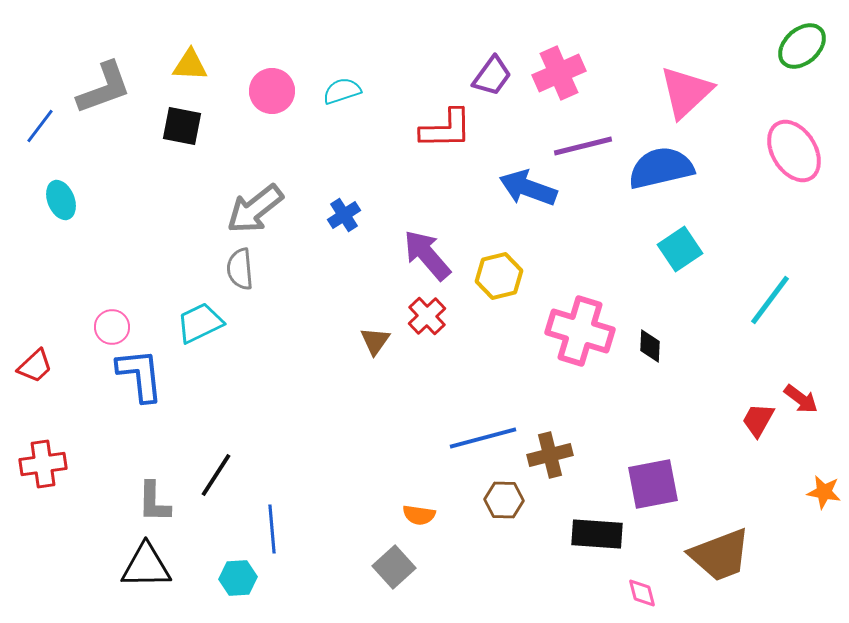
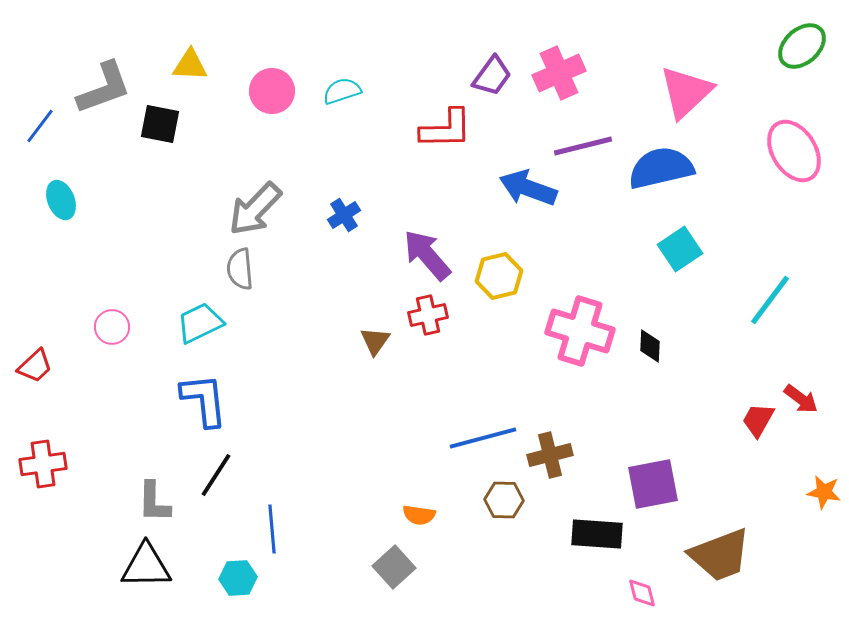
black square at (182, 126): moved 22 px left, 2 px up
gray arrow at (255, 209): rotated 8 degrees counterclockwise
red cross at (427, 316): moved 1 px right, 1 px up; rotated 30 degrees clockwise
blue L-shape at (140, 375): moved 64 px right, 25 px down
